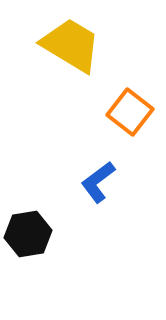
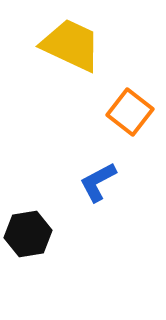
yellow trapezoid: rotated 6 degrees counterclockwise
blue L-shape: rotated 9 degrees clockwise
